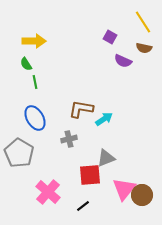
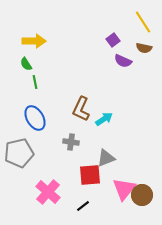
purple square: moved 3 px right, 3 px down; rotated 24 degrees clockwise
brown L-shape: rotated 75 degrees counterclockwise
gray cross: moved 2 px right, 3 px down; rotated 21 degrees clockwise
gray pentagon: rotated 28 degrees clockwise
